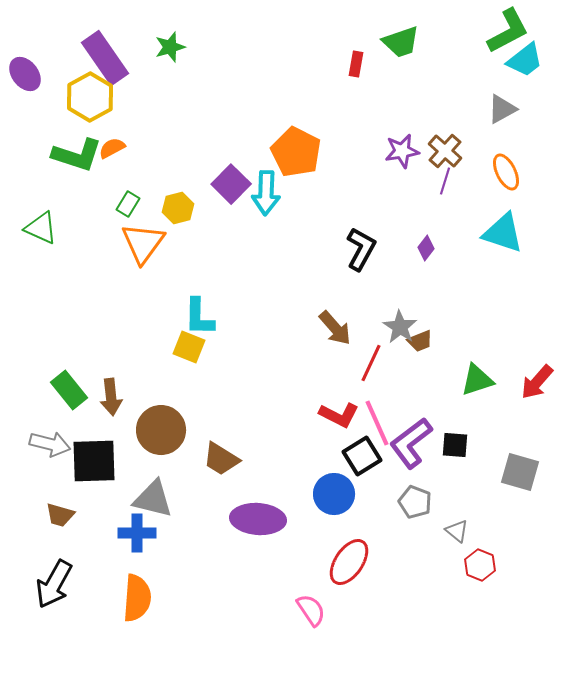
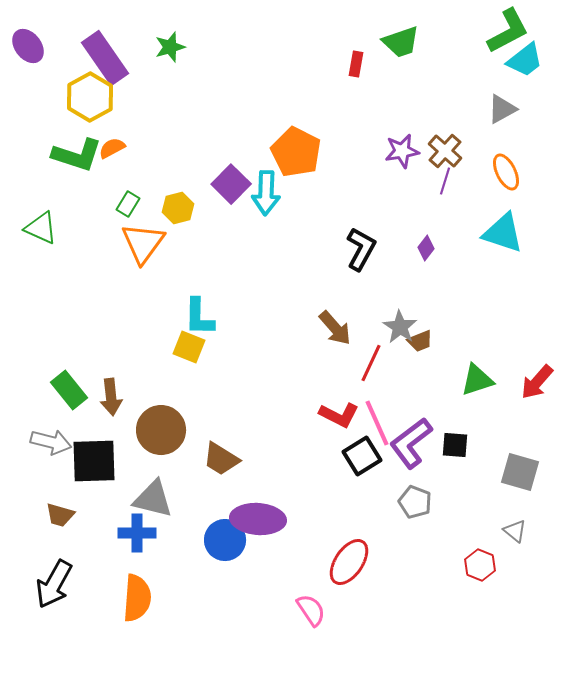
purple ellipse at (25, 74): moved 3 px right, 28 px up
gray arrow at (50, 444): moved 1 px right, 2 px up
blue circle at (334, 494): moved 109 px left, 46 px down
gray triangle at (457, 531): moved 58 px right
